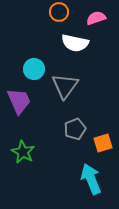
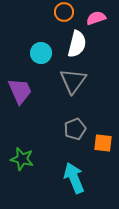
orange circle: moved 5 px right
white semicircle: moved 2 px right, 1 px down; rotated 88 degrees counterclockwise
cyan circle: moved 7 px right, 16 px up
gray triangle: moved 8 px right, 5 px up
purple trapezoid: moved 1 px right, 10 px up
orange square: rotated 24 degrees clockwise
green star: moved 1 px left, 7 px down; rotated 15 degrees counterclockwise
cyan arrow: moved 17 px left, 1 px up
